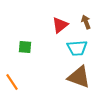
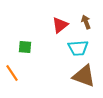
cyan trapezoid: moved 1 px right
brown triangle: moved 5 px right, 1 px up
orange line: moved 9 px up
